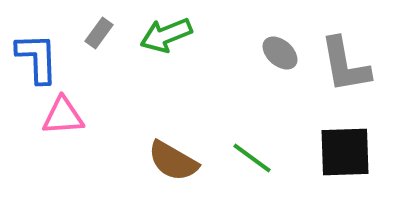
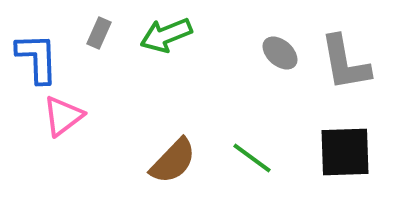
gray rectangle: rotated 12 degrees counterclockwise
gray L-shape: moved 2 px up
pink triangle: rotated 33 degrees counterclockwise
brown semicircle: rotated 76 degrees counterclockwise
